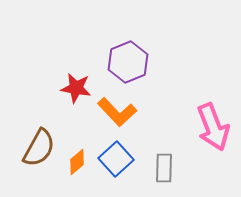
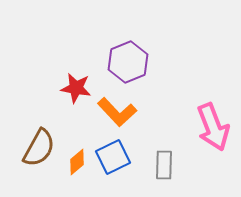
blue square: moved 3 px left, 2 px up; rotated 16 degrees clockwise
gray rectangle: moved 3 px up
